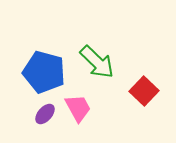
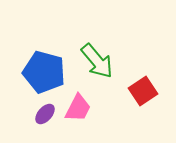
green arrow: moved 1 px up; rotated 6 degrees clockwise
red square: moved 1 px left; rotated 12 degrees clockwise
pink trapezoid: rotated 56 degrees clockwise
